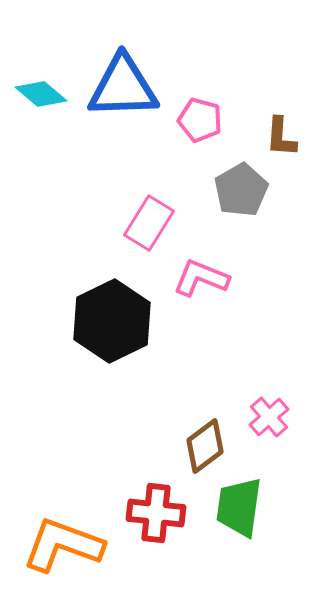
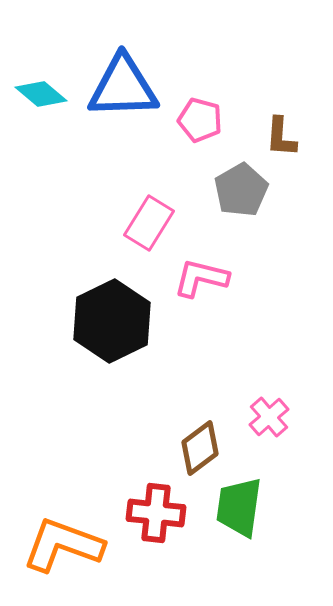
pink L-shape: rotated 8 degrees counterclockwise
brown diamond: moved 5 px left, 2 px down
